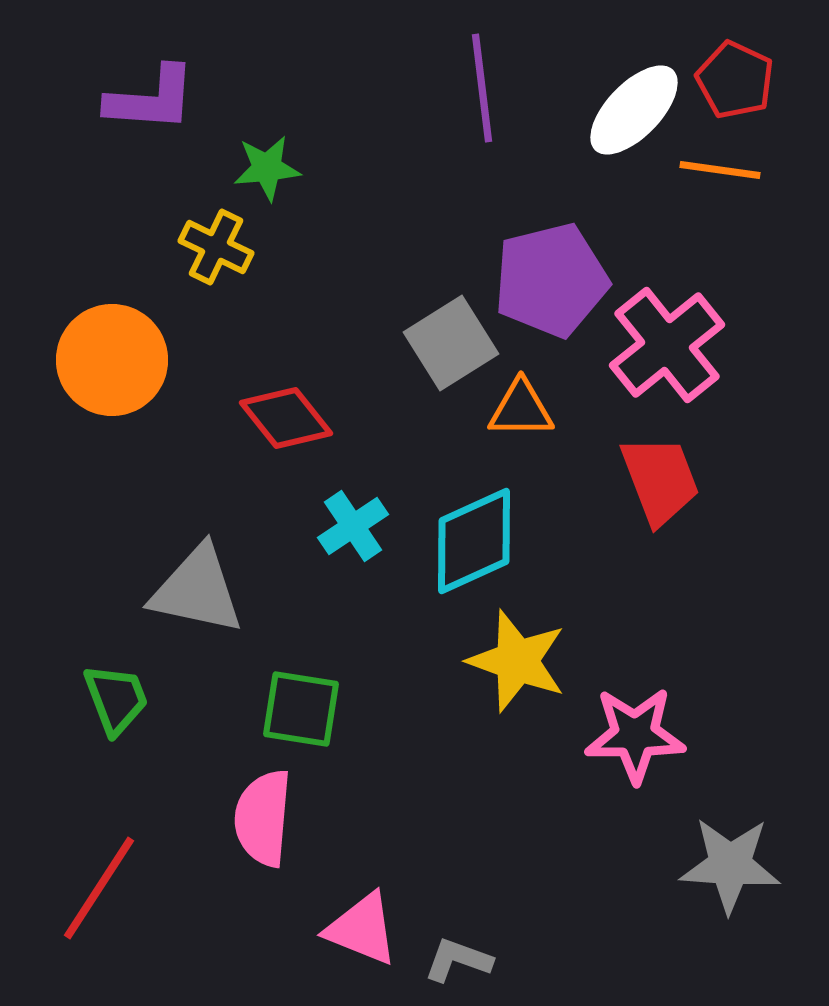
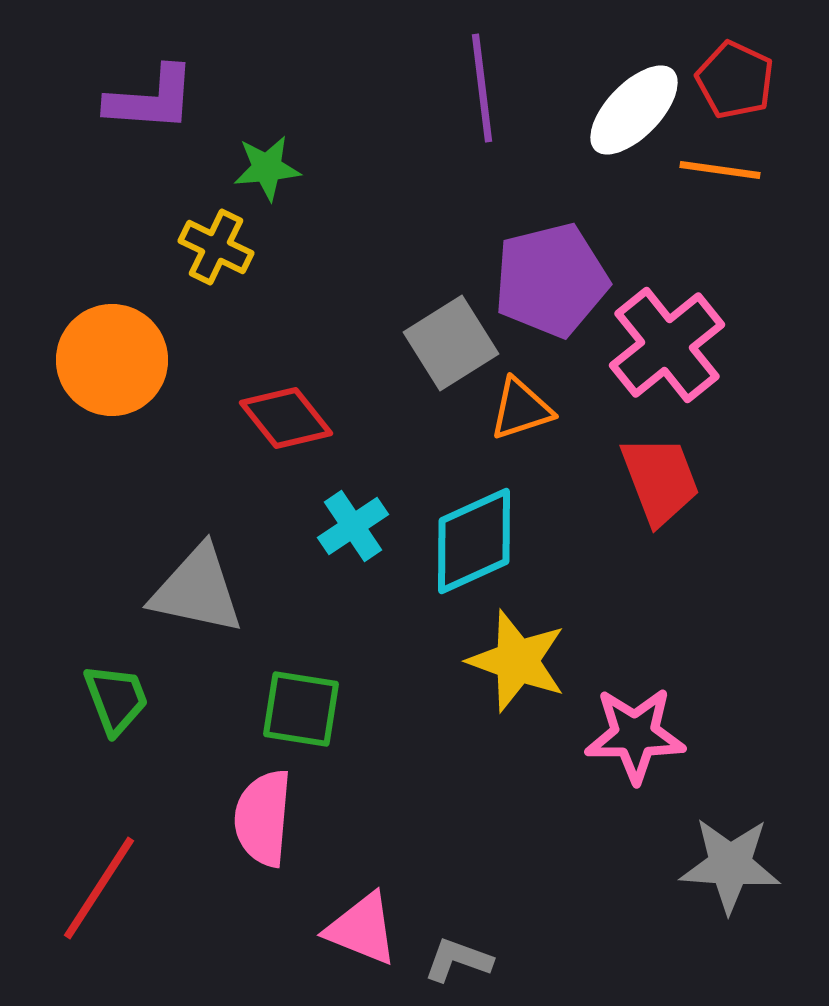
orange triangle: rotated 18 degrees counterclockwise
